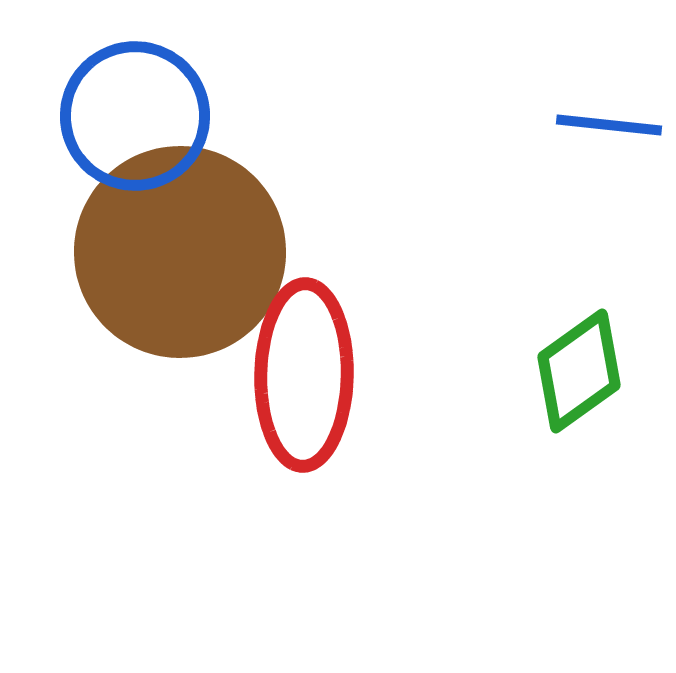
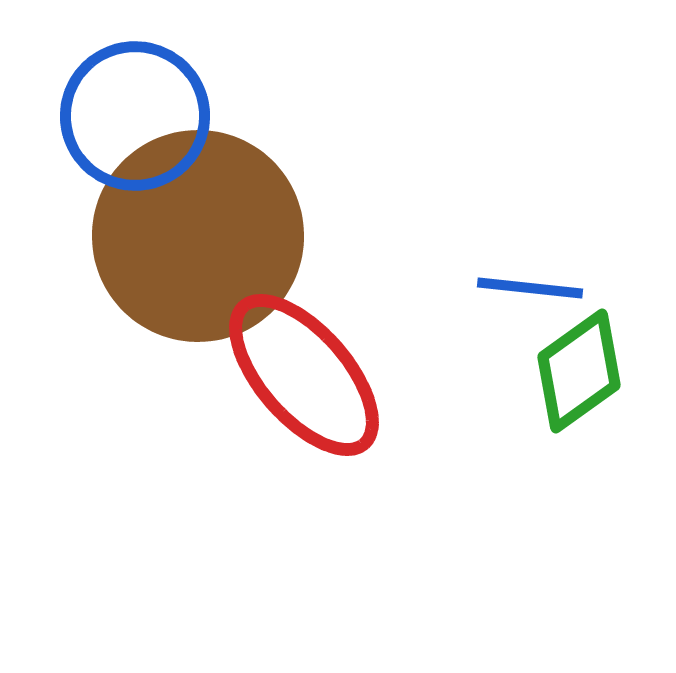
blue line: moved 79 px left, 163 px down
brown circle: moved 18 px right, 16 px up
red ellipse: rotated 42 degrees counterclockwise
